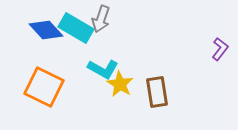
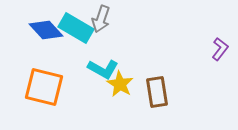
orange square: rotated 12 degrees counterclockwise
